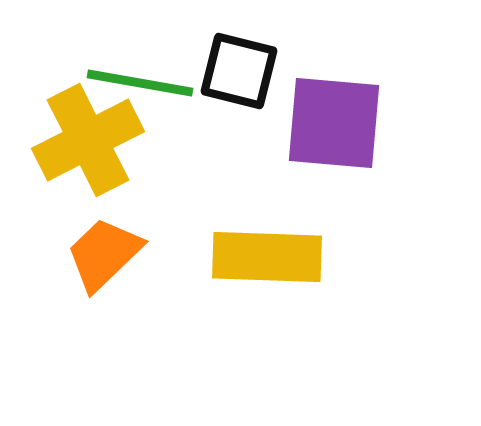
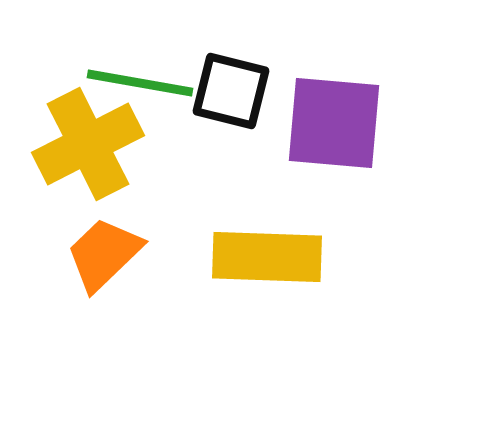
black square: moved 8 px left, 20 px down
yellow cross: moved 4 px down
